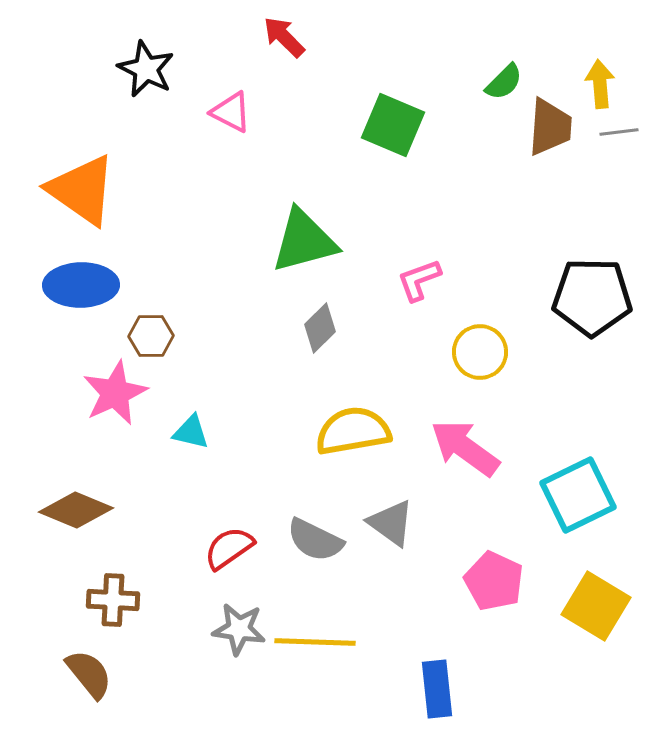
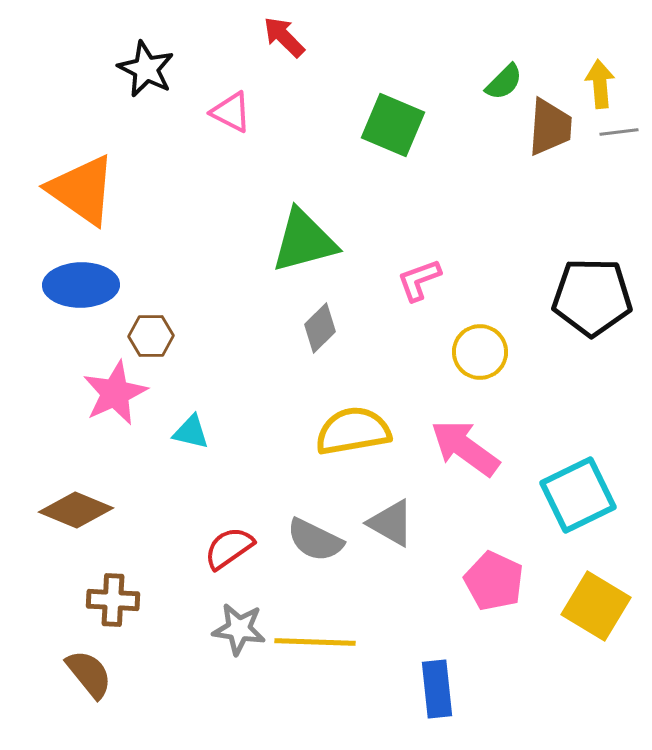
gray triangle: rotated 6 degrees counterclockwise
